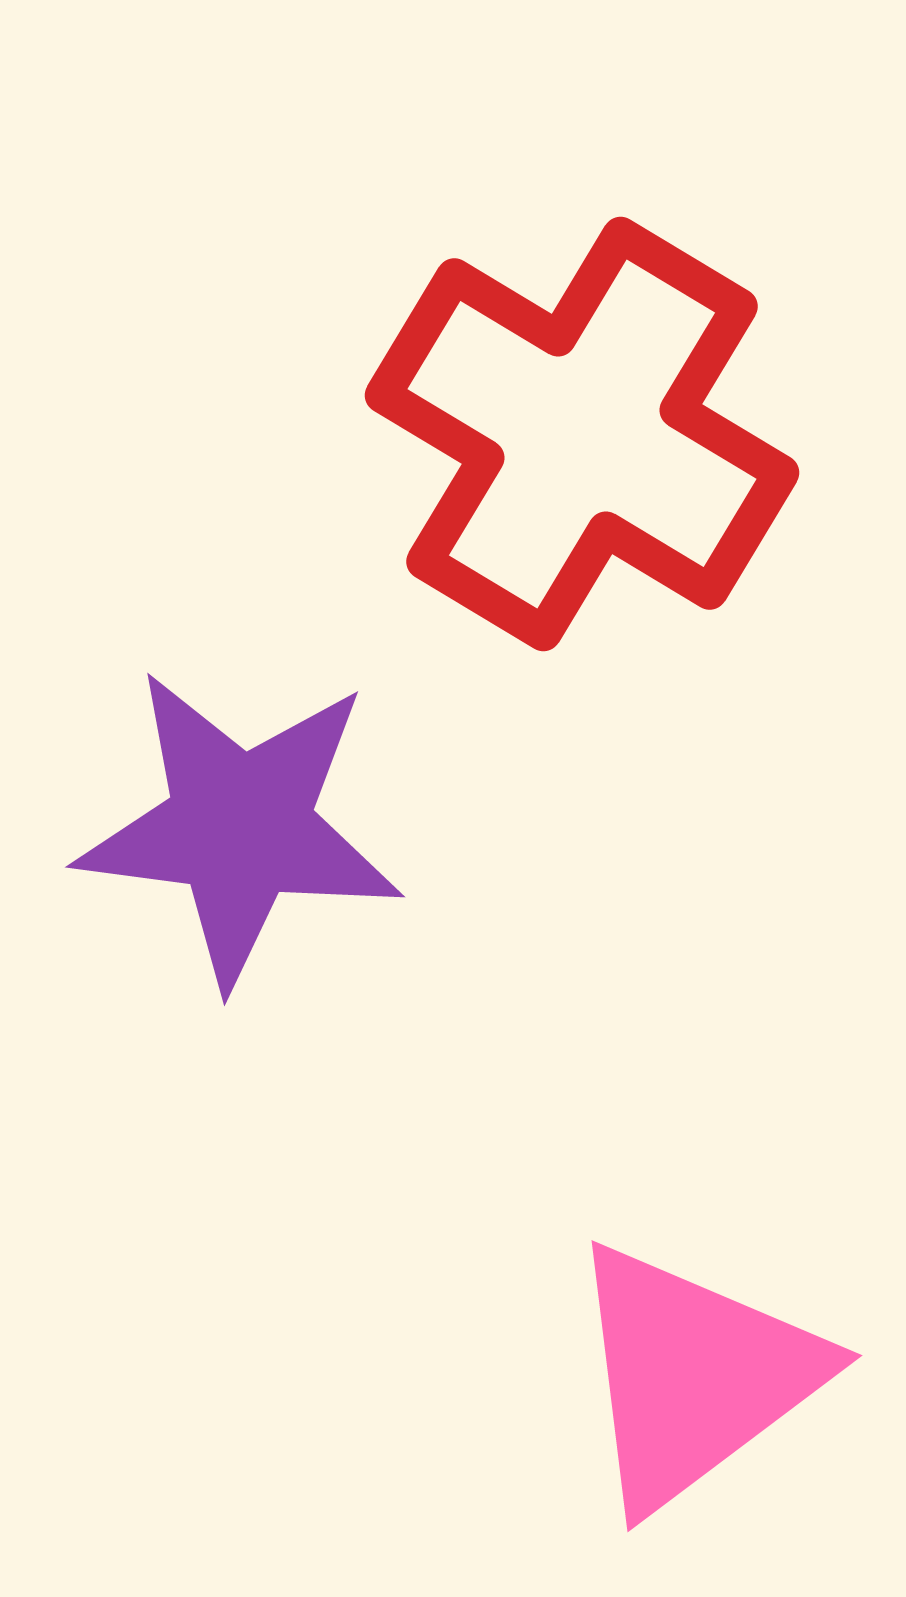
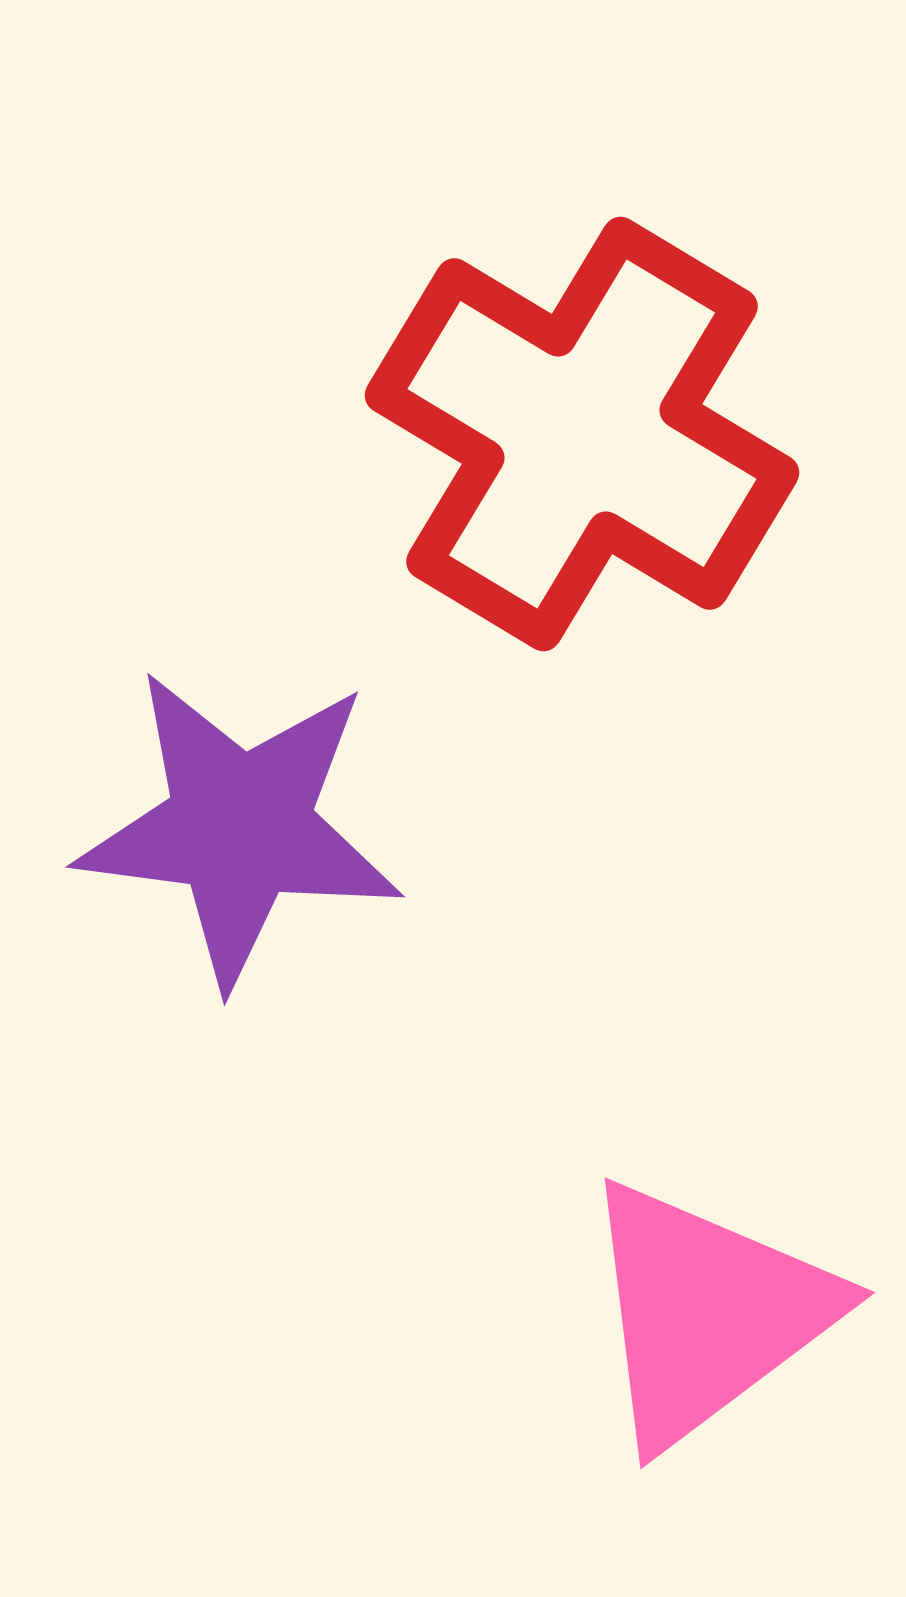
pink triangle: moved 13 px right, 63 px up
